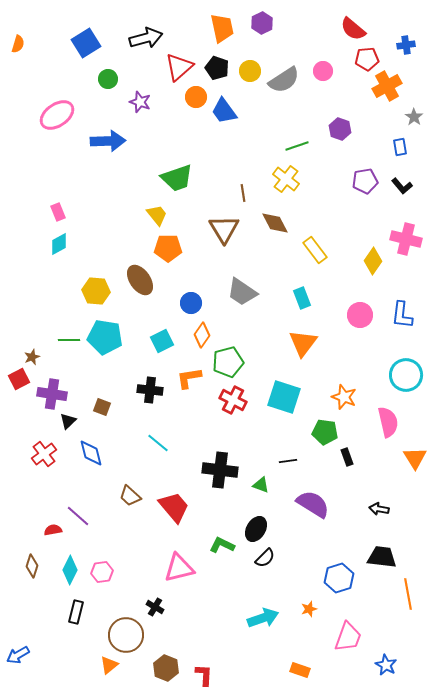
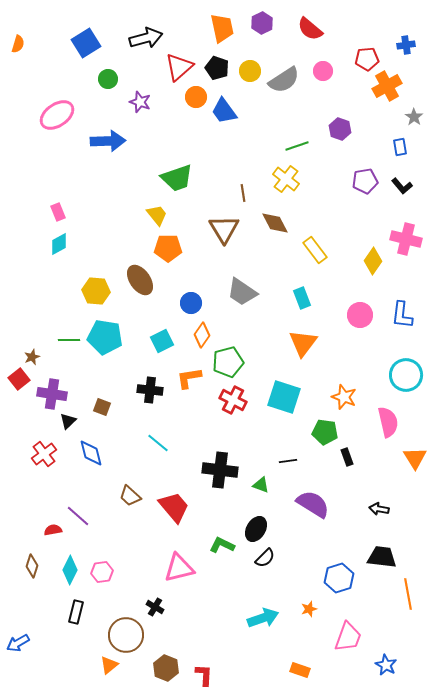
red semicircle at (353, 29): moved 43 px left
red square at (19, 379): rotated 10 degrees counterclockwise
blue arrow at (18, 655): moved 12 px up
